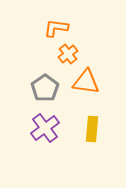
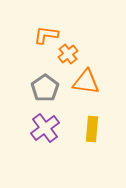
orange L-shape: moved 10 px left, 7 px down
